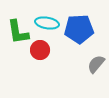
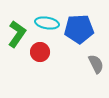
green L-shape: moved 1 px left, 2 px down; rotated 136 degrees counterclockwise
red circle: moved 2 px down
gray semicircle: rotated 114 degrees clockwise
